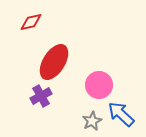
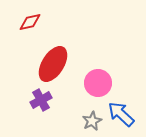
red diamond: moved 1 px left
red ellipse: moved 1 px left, 2 px down
pink circle: moved 1 px left, 2 px up
purple cross: moved 4 px down
